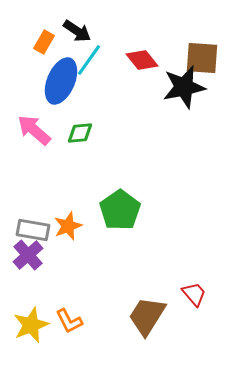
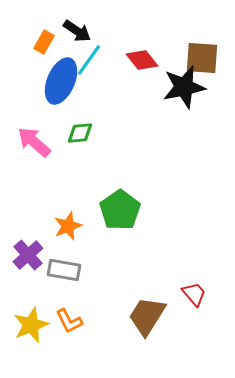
pink arrow: moved 12 px down
gray rectangle: moved 31 px right, 40 px down
